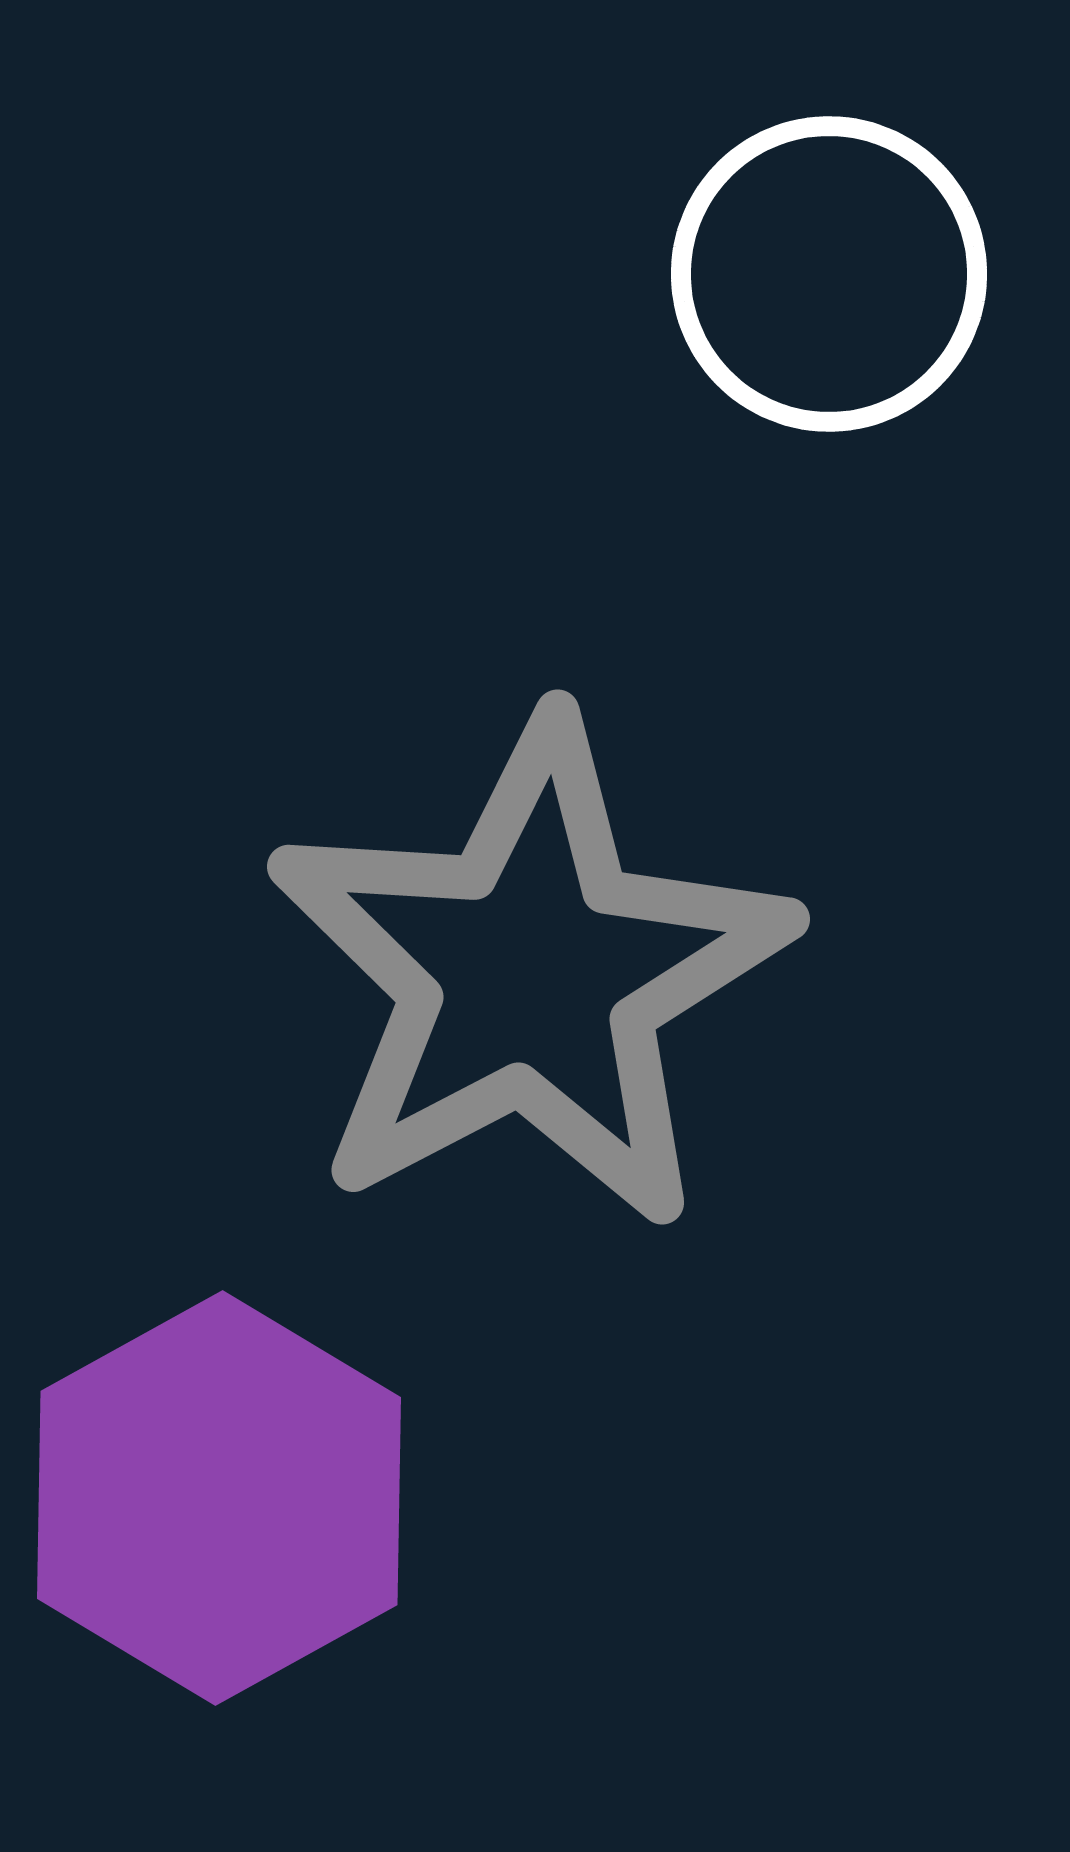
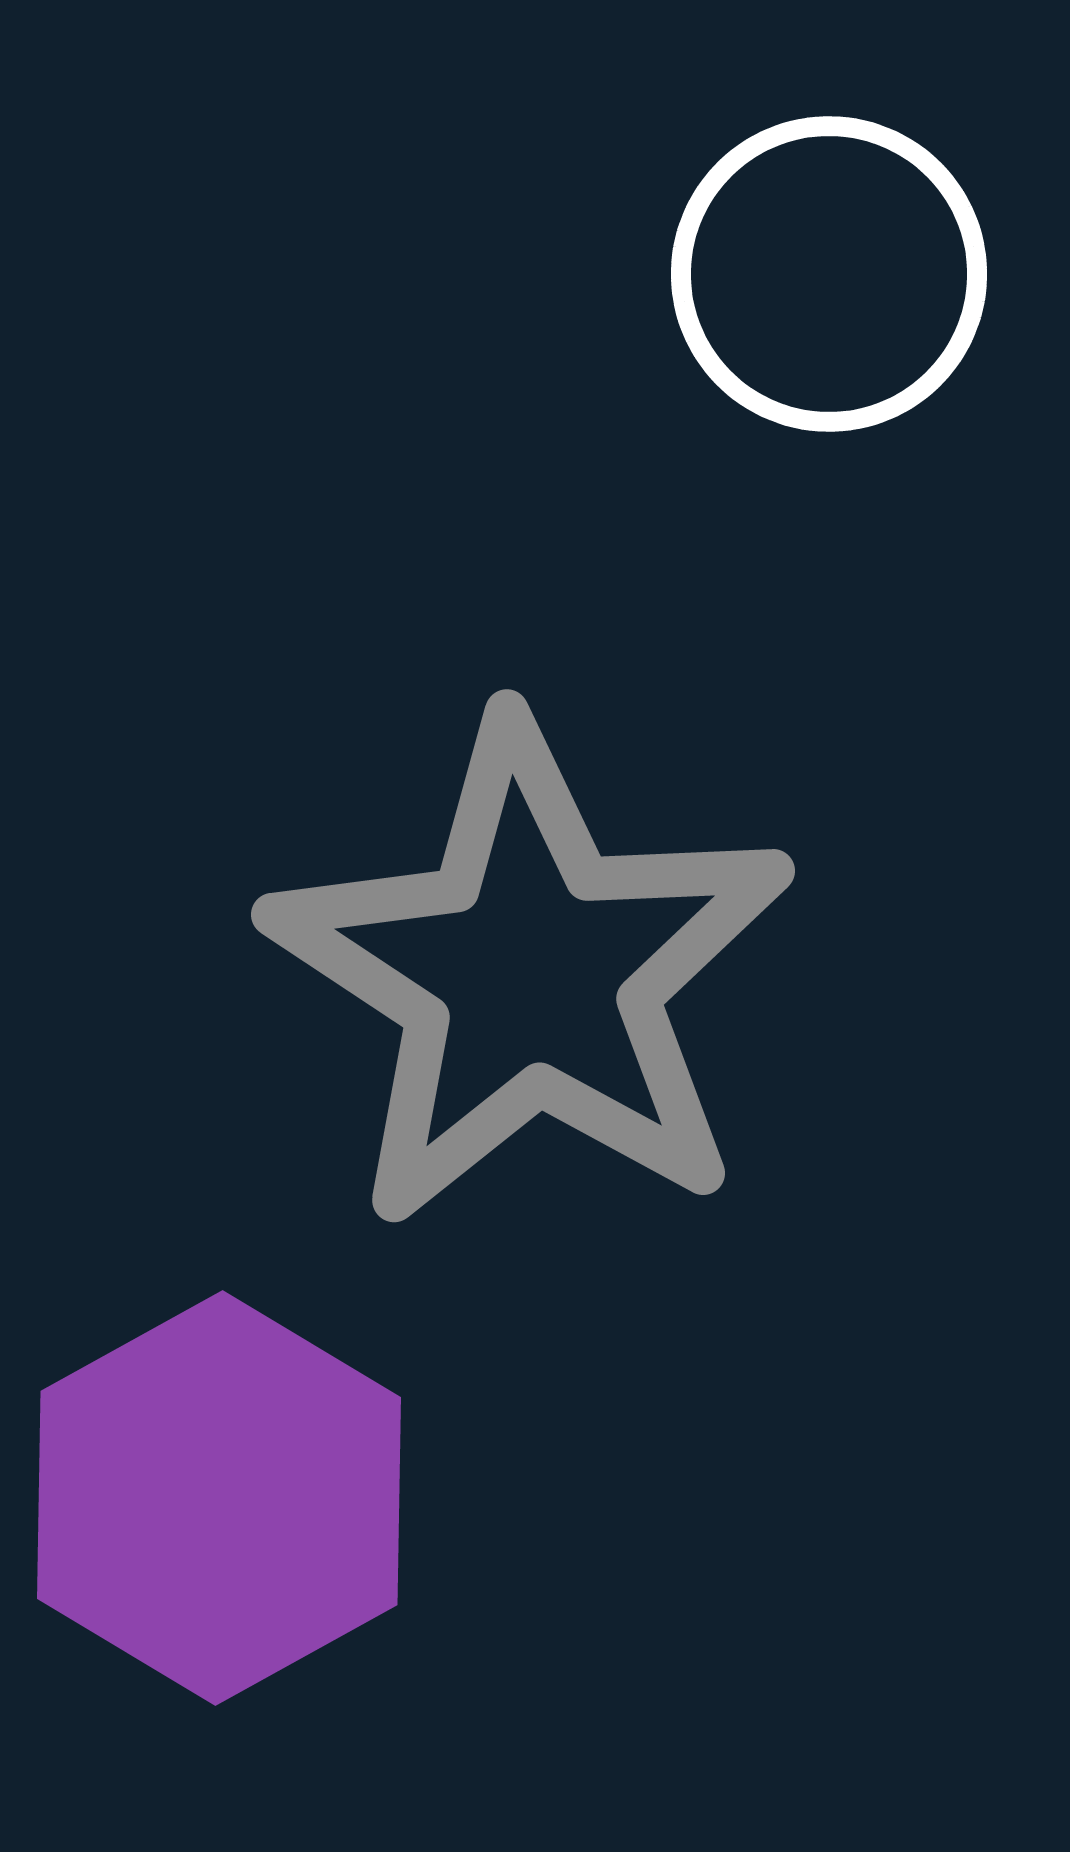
gray star: rotated 11 degrees counterclockwise
